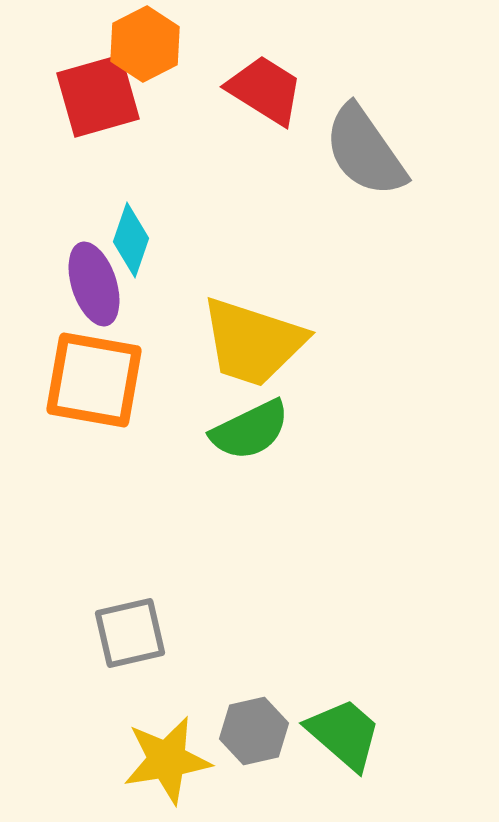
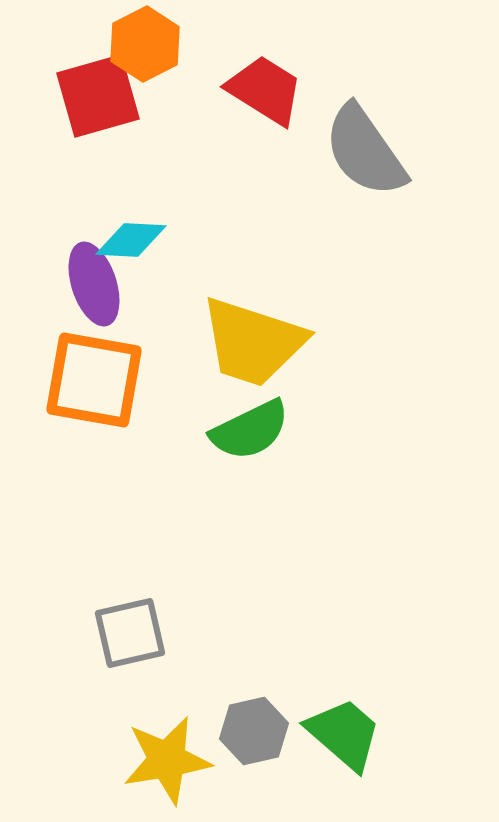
cyan diamond: rotated 74 degrees clockwise
